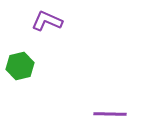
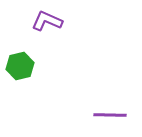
purple line: moved 1 px down
